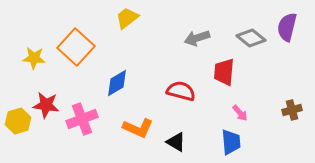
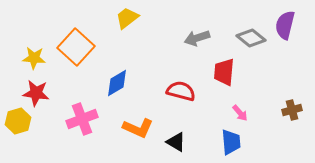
purple semicircle: moved 2 px left, 2 px up
red star: moved 10 px left, 12 px up
